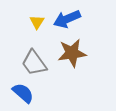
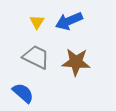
blue arrow: moved 2 px right, 2 px down
brown star: moved 4 px right, 9 px down; rotated 12 degrees clockwise
gray trapezoid: moved 2 px right, 6 px up; rotated 152 degrees clockwise
